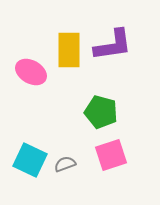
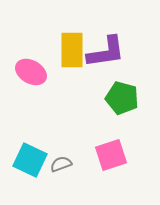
purple L-shape: moved 7 px left, 7 px down
yellow rectangle: moved 3 px right
green pentagon: moved 21 px right, 14 px up
gray semicircle: moved 4 px left
